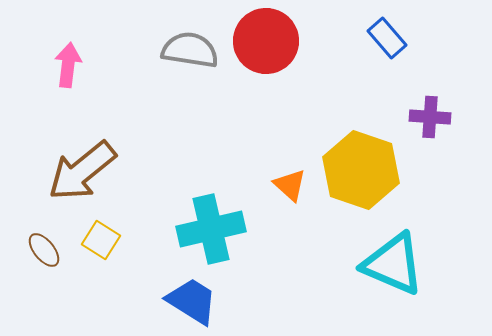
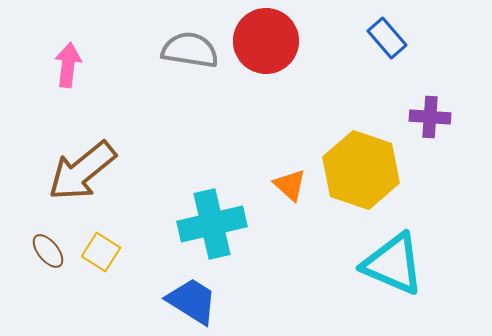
cyan cross: moved 1 px right, 5 px up
yellow square: moved 12 px down
brown ellipse: moved 4 px right, 1 px down
